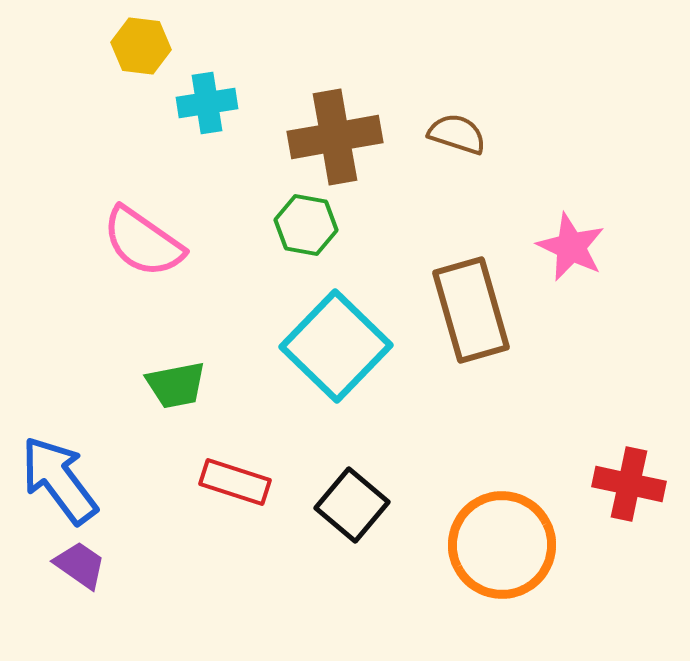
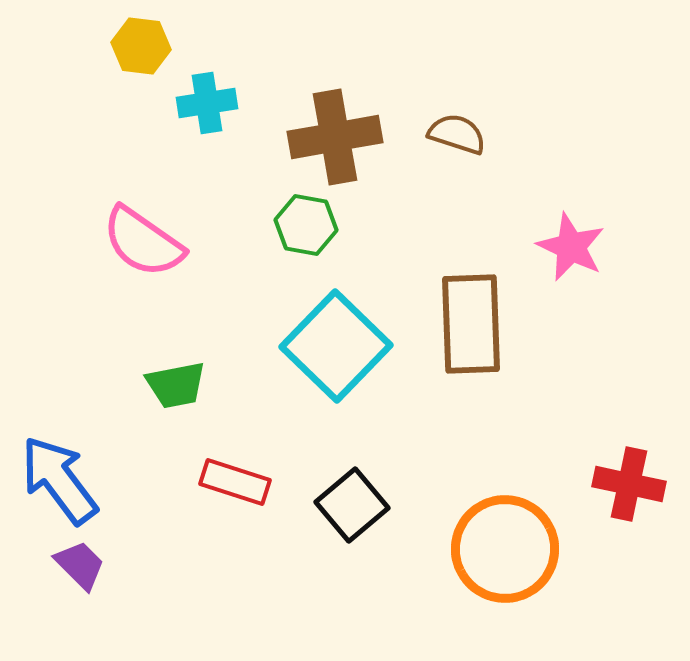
brown rectangle: moved 14 px down; rotated 14 degrees clockwise
black square: rotated 10 degrees clockwise
orange circle: moved 3 px right, 4 px down
purple trapezoid: rotated 10 degrees clockwise
